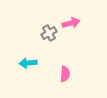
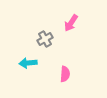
pink arrow: rotated 138 degrees clockwise
gray cross: moved 4 px left, 6 px down
